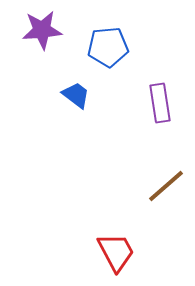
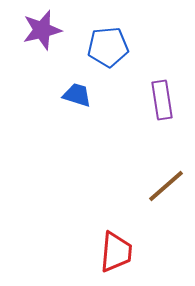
purple star: rotated 9 degrees counterclockwise
blue trapezoid: moved 1 px right; rotated 20 degrees counterclockwise
purple rectangle: moved 2 px right, 3 px up
red trapezoid: rotated 33 degrees clockwise
